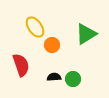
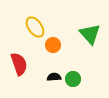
green triangle: moved 4 px right; rotated 40 degrees counterclockwise
orange circle: moved 1 px right
red semicircle: moved 2 px left, 1 px up
